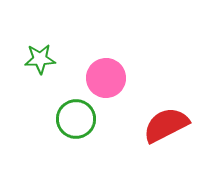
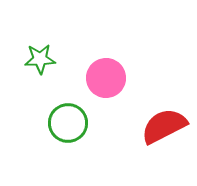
green circle: moved 8 px left, 4 px down
red semicircle: moved 2 px left, 1 px down
